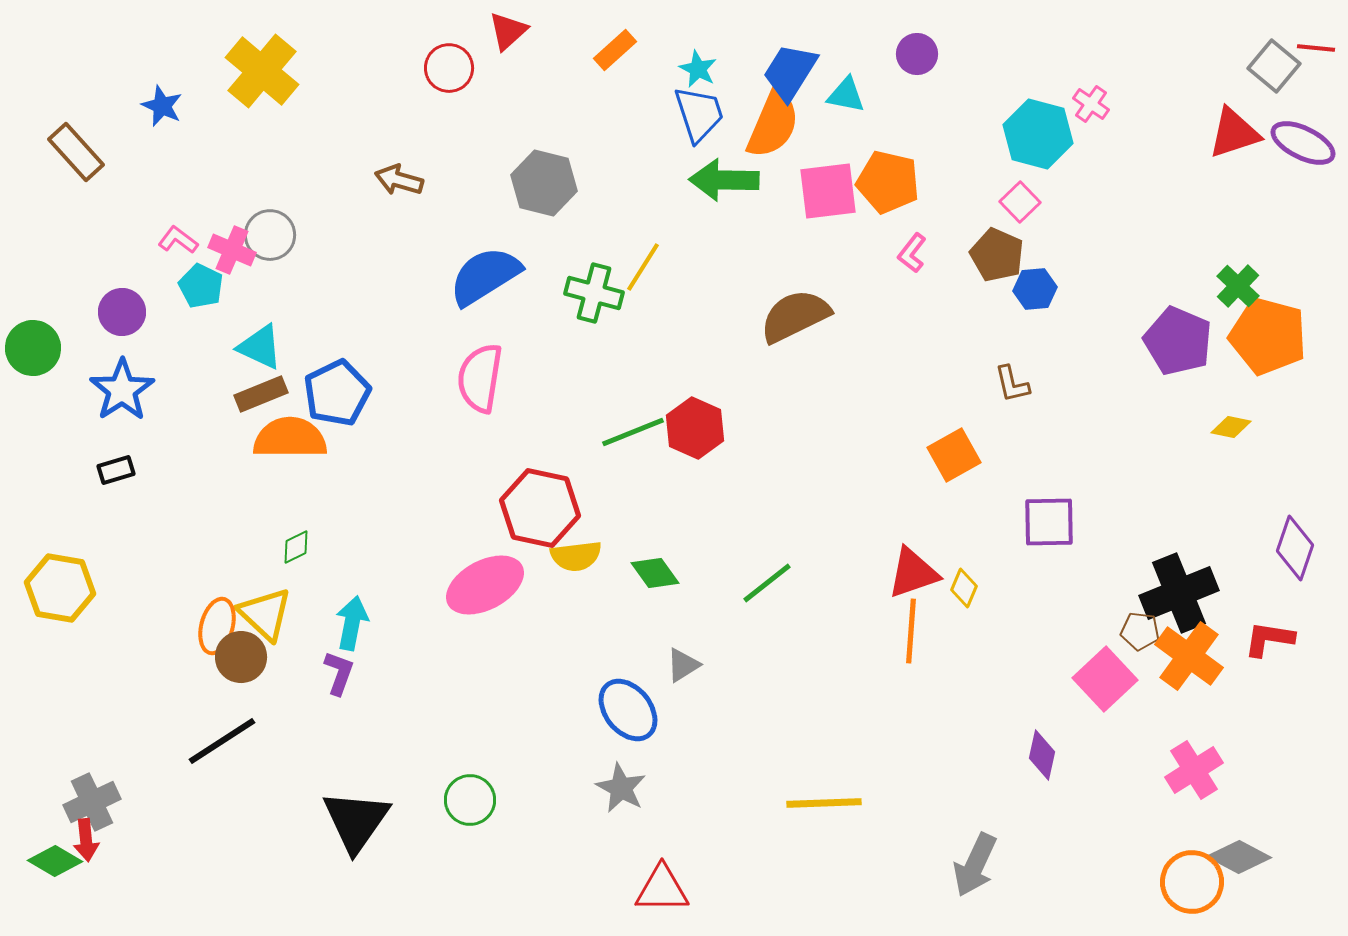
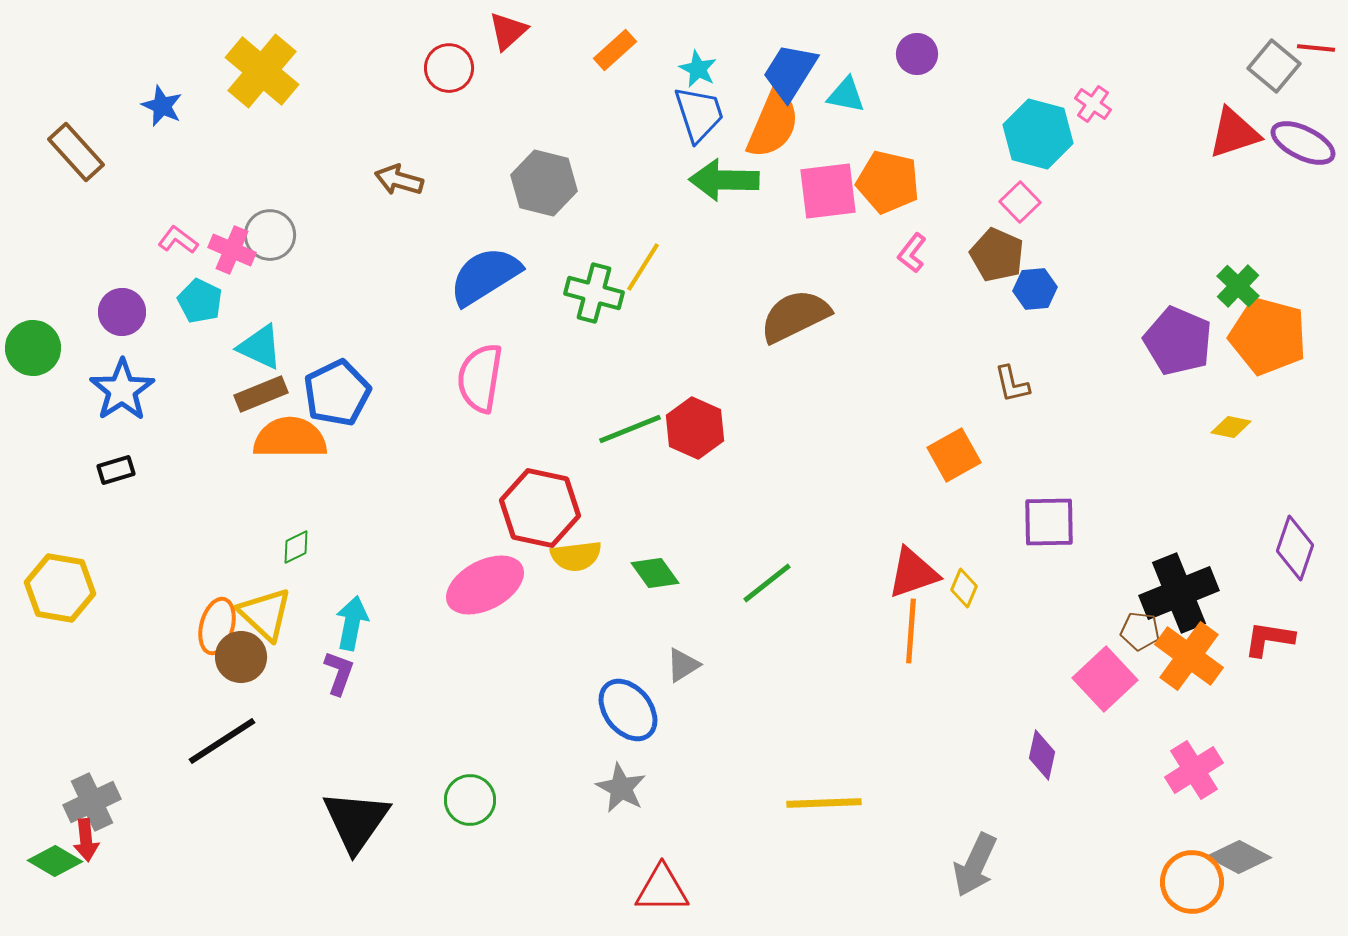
pink cross at (1091, 104): moved 2 px right
cyan pentagon at (201, 286): moved 1 px left, 15 px down
green line at (633, 432): moved 3 px left, 3 px up
